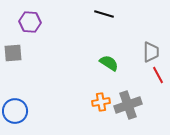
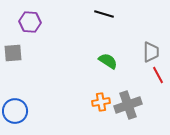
green semicircle: moved 1 px left, 2 px up
